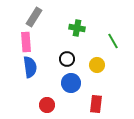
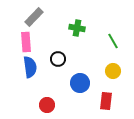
gray rectangle: rotated 12 degrees clockwise
black circle: moved 9 px left
yellow circle: moved 16 px right, 6 px down
blue circle: moved 9 px right
red rectangle: moved 10 px right, 3 px up
